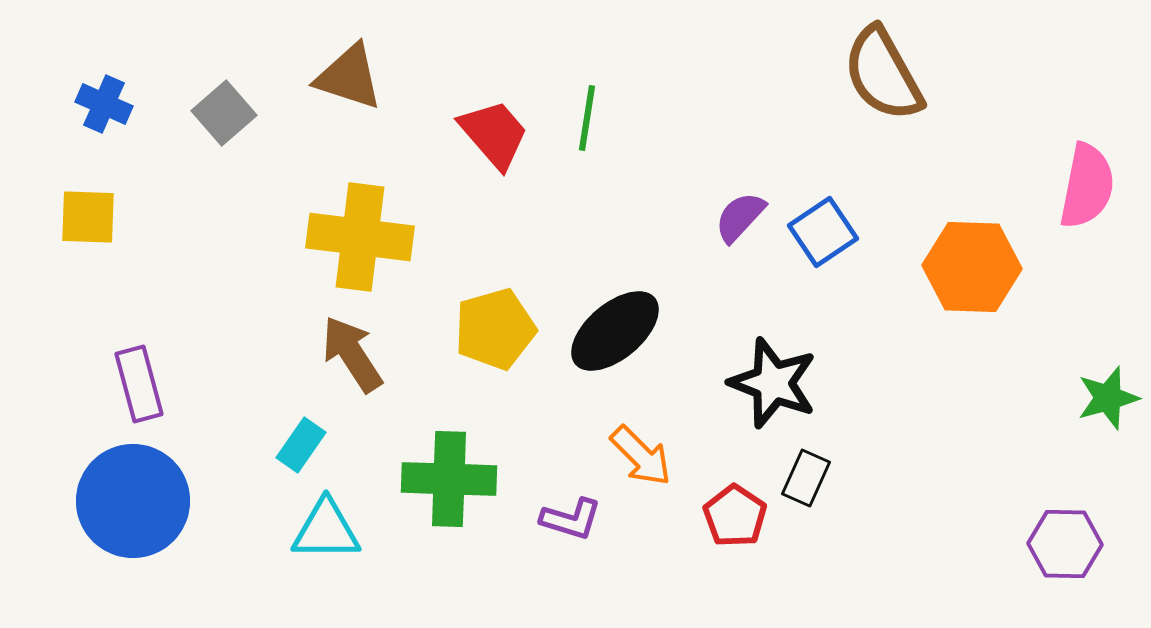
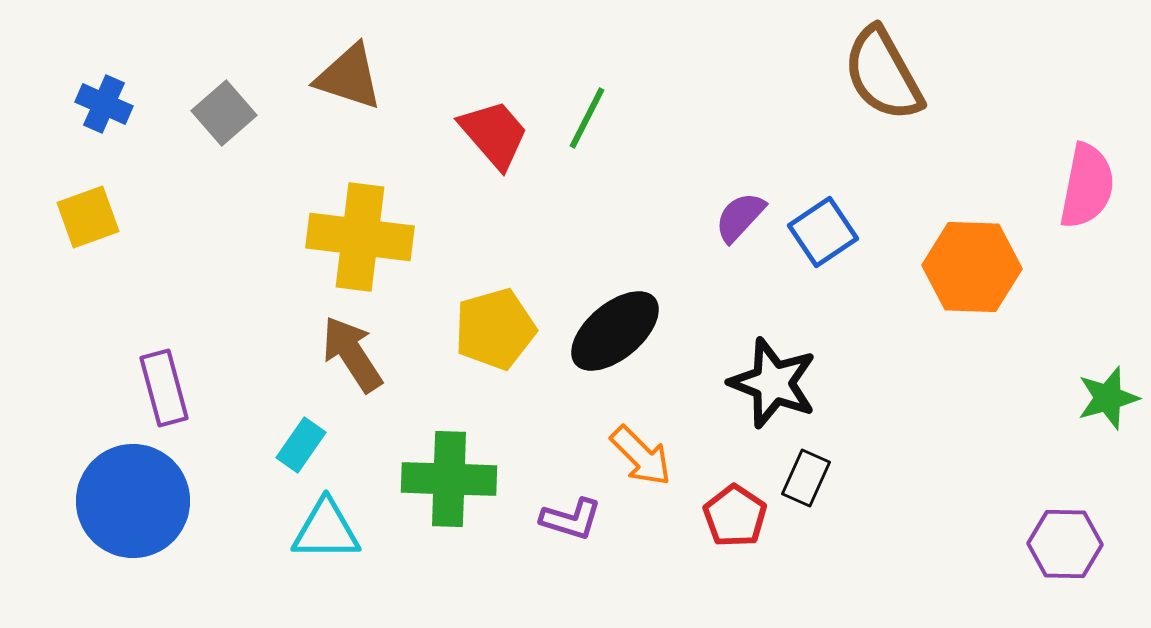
green line: rotated 18 degrees clockwise
yellow square: rotated 22 degrees counterclockwise
purple rectangle: moved 25 px right, 4 px down
